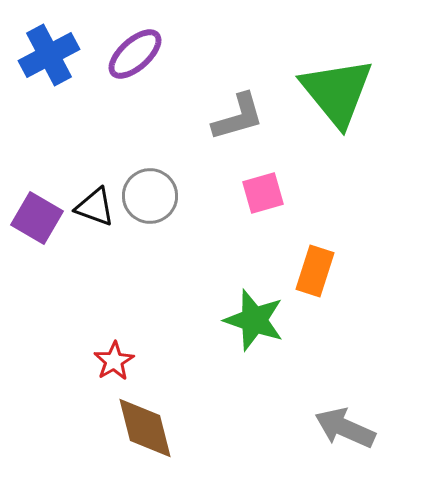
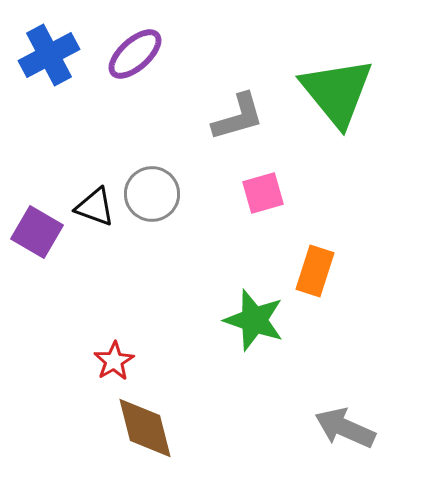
gray circle: moved 2 px right, 2 px up
purple square: moved 14 px down
